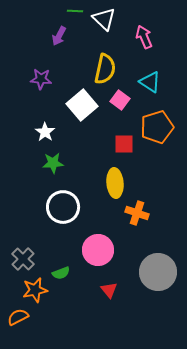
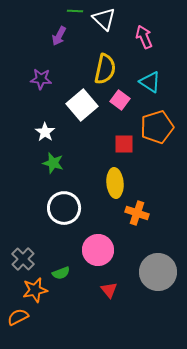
green star: rotated 20 degrees clockwise
white circle: moved 1 px right, 1 px down
